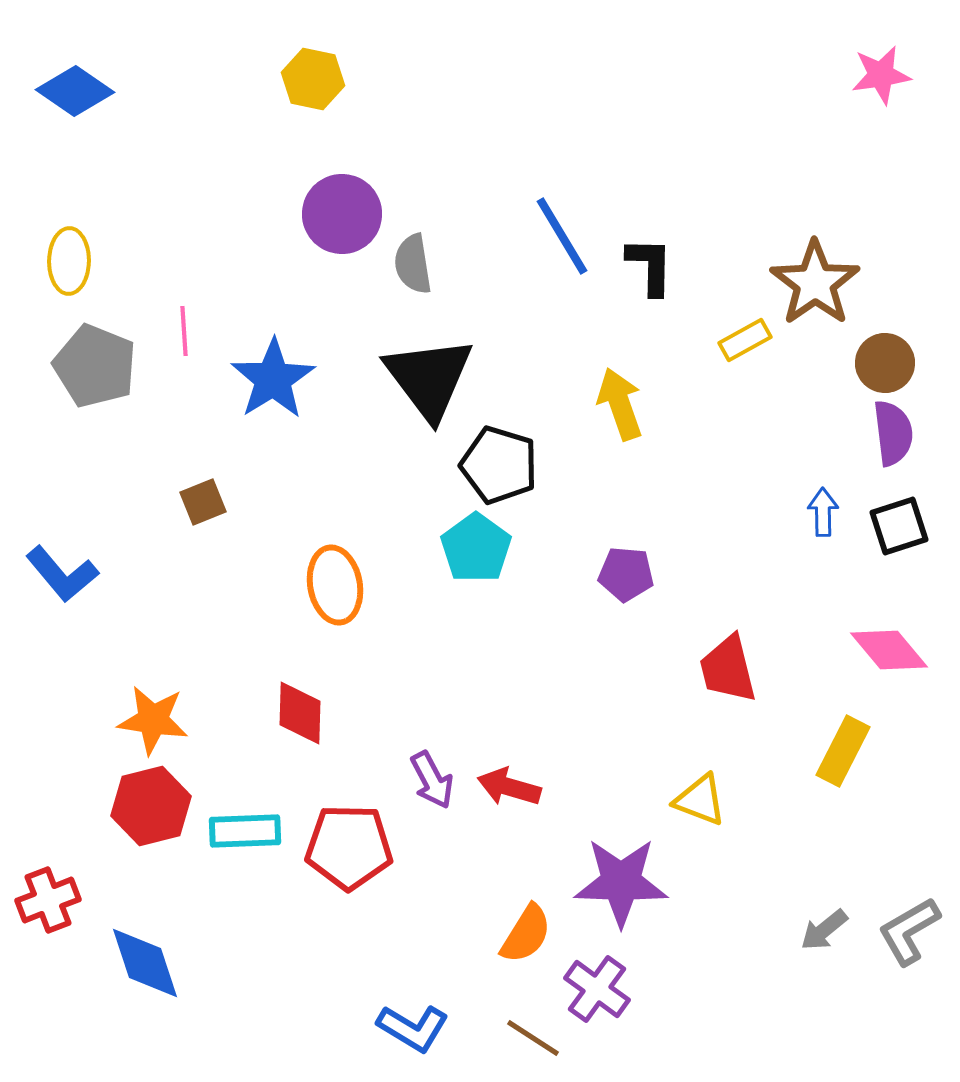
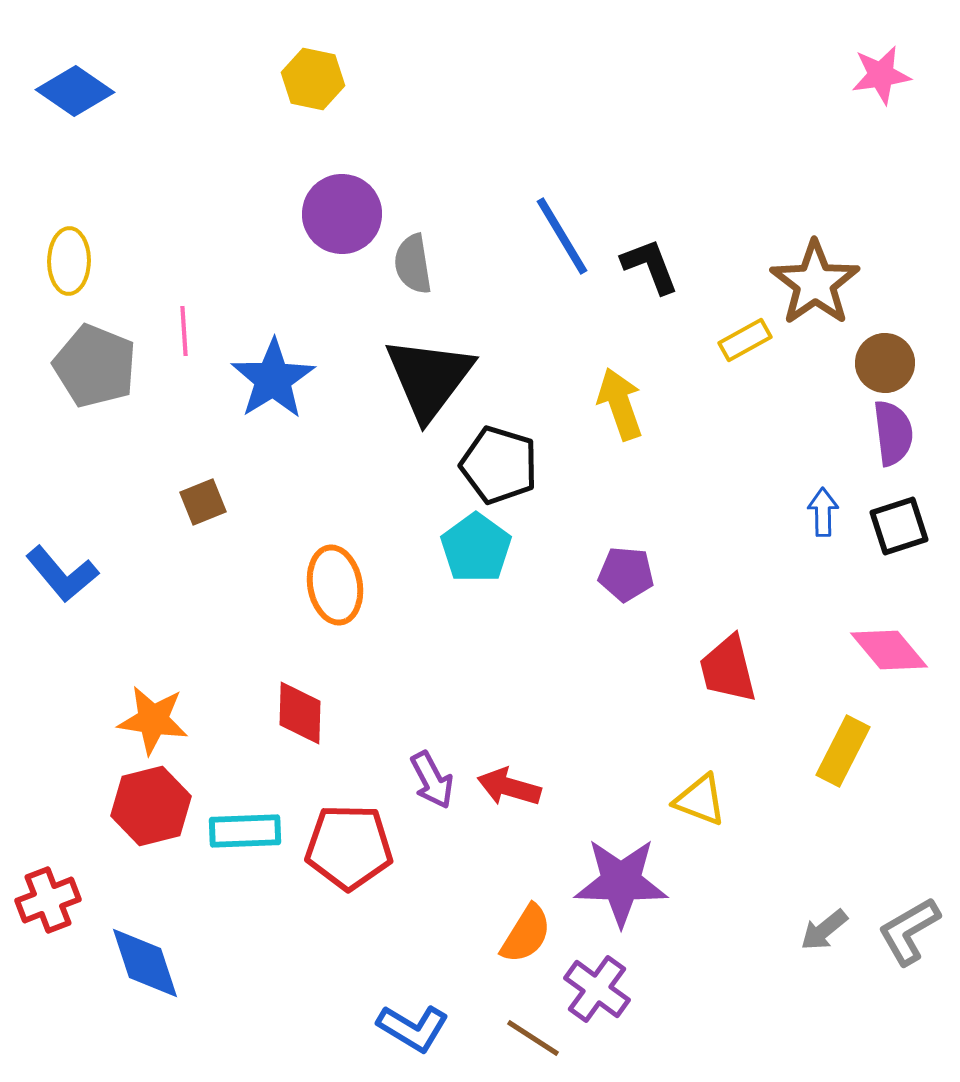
black L-shape at (650, 266): rotated 22 degrees counterclockwise
black triangle at (429, 378): rotated 14 degrees clockwise
